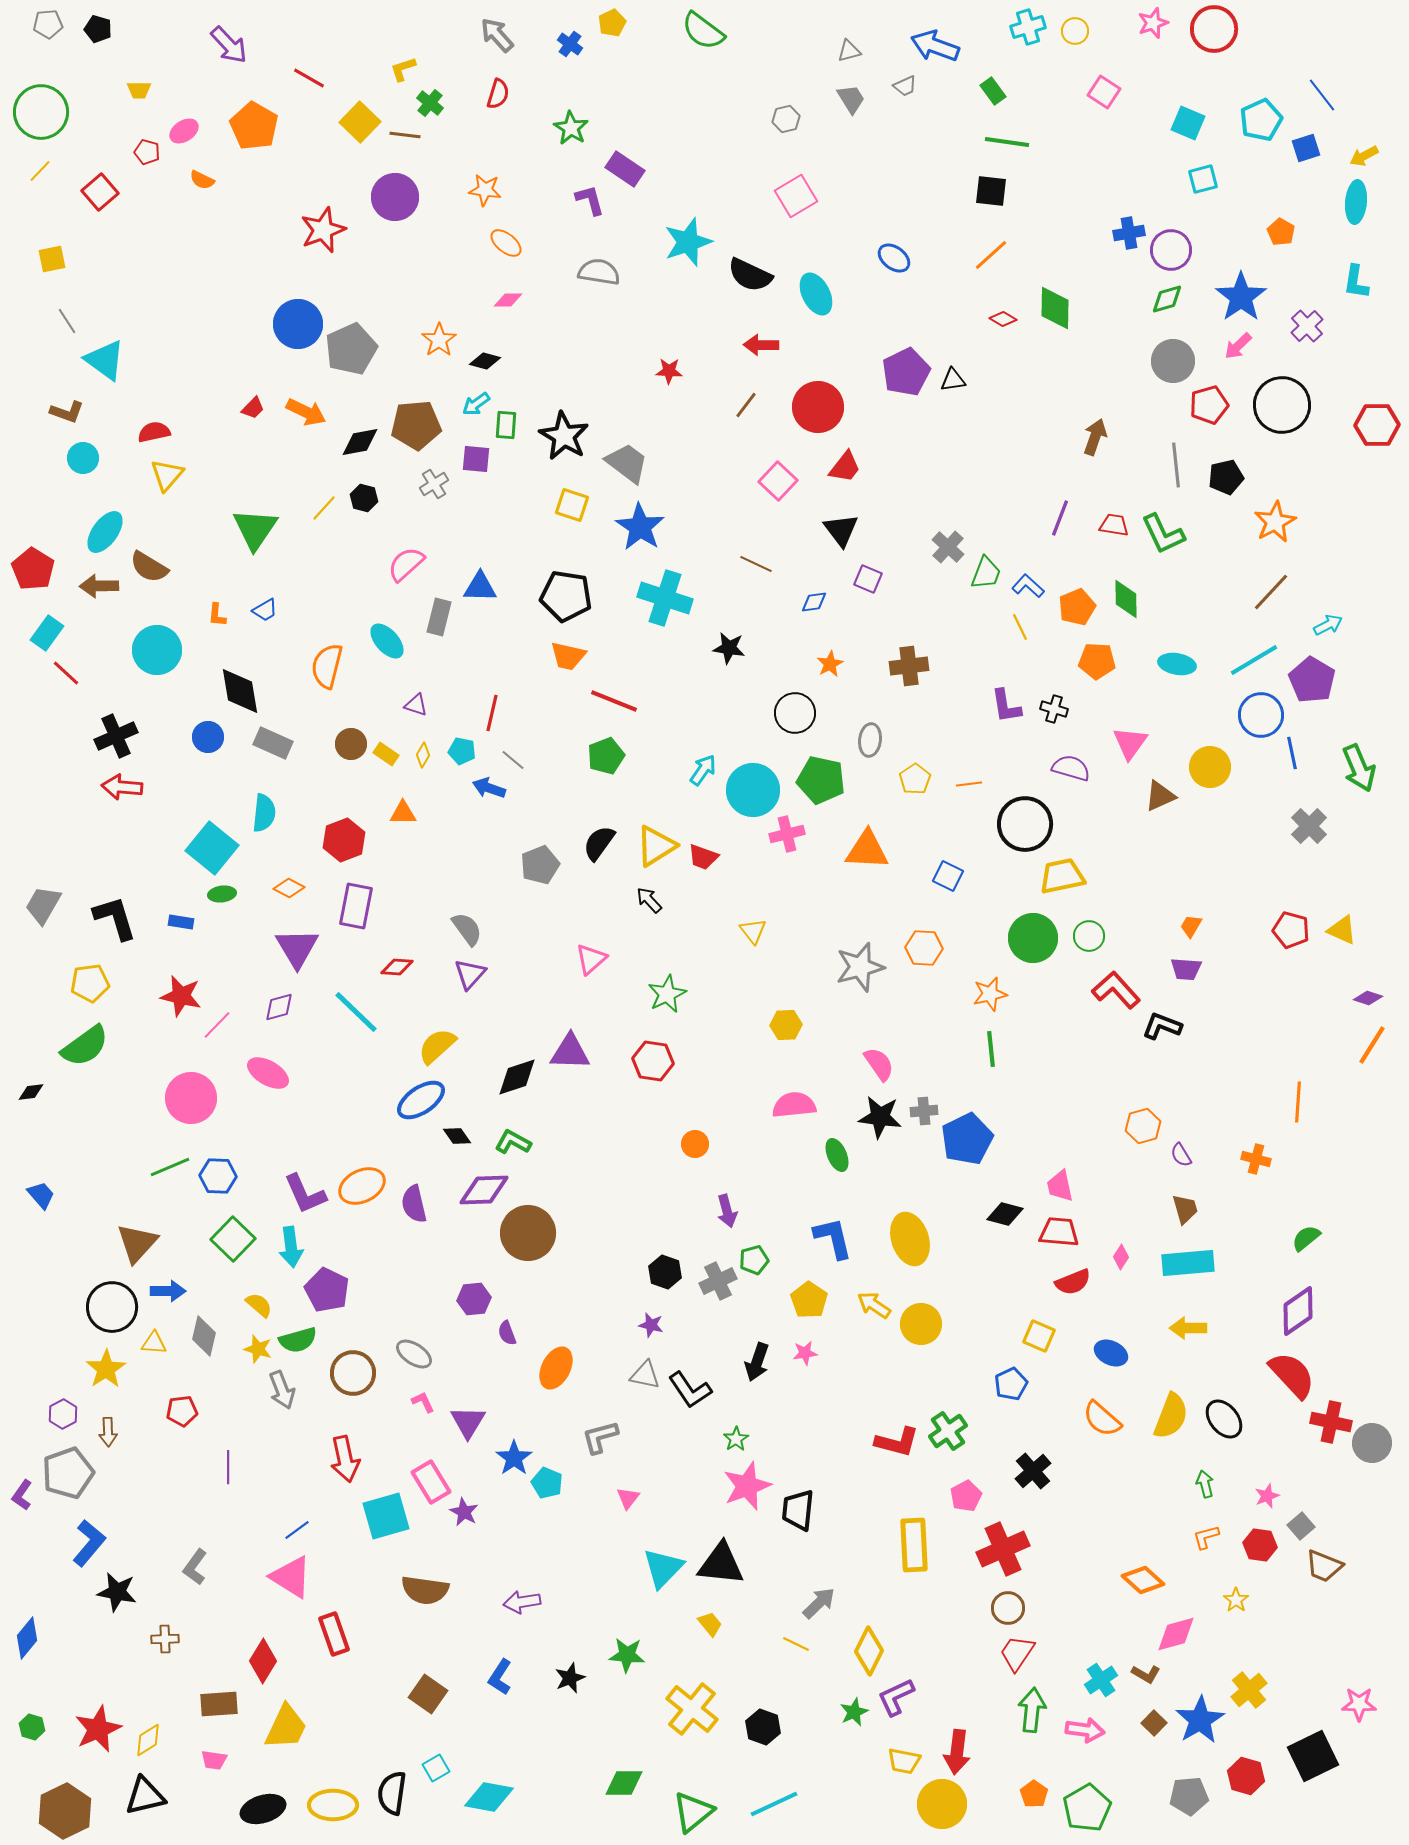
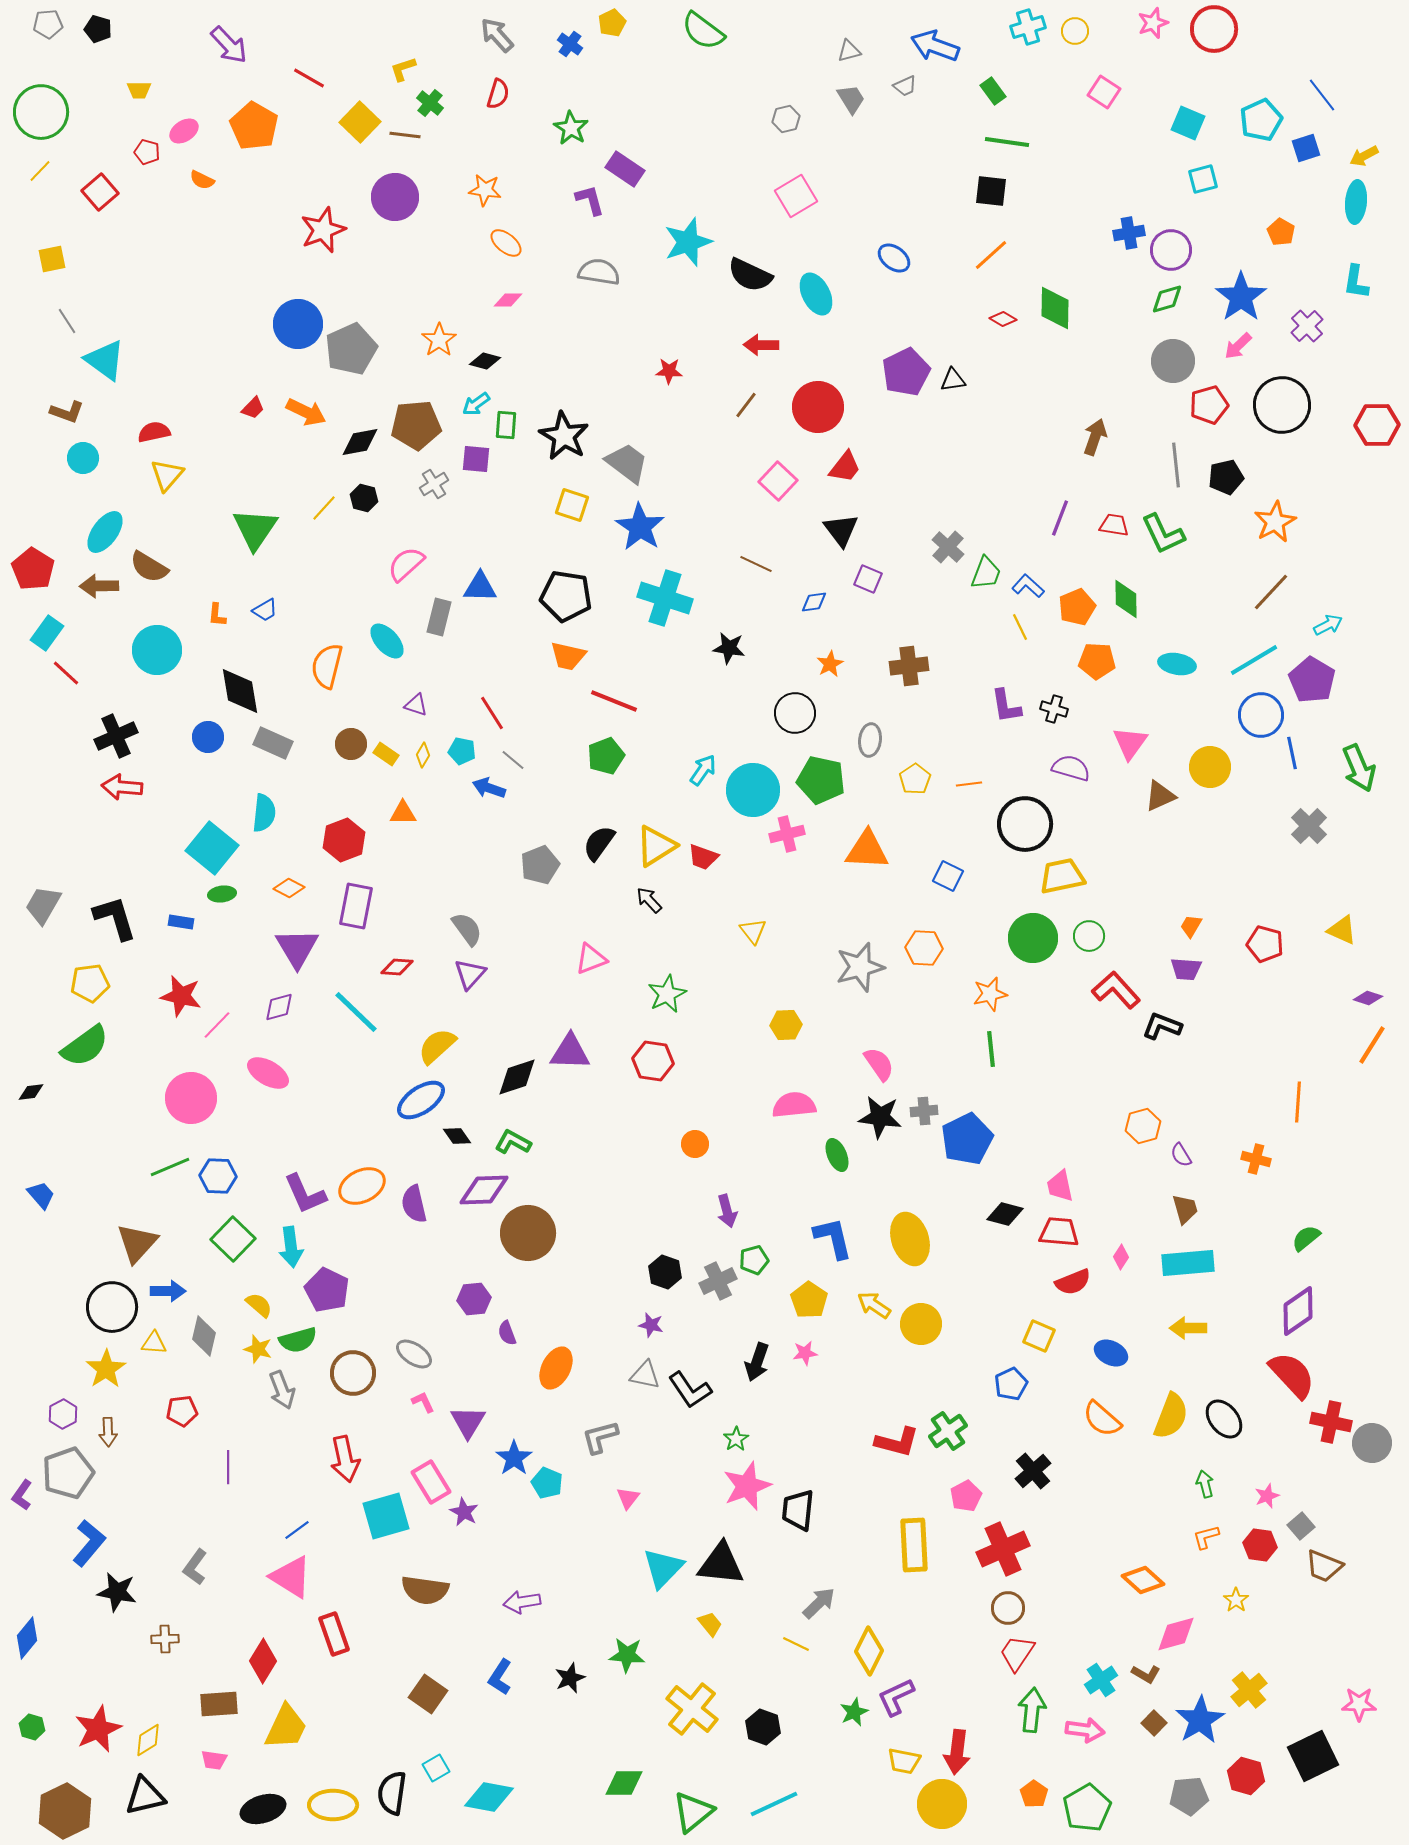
red line at (492, 713): rotated 45 degrees counterclockwise
red pentagon at (1291, 930): moved 26 px left, 14 px down
pink triangle at (591, 959): rotated 20 degrees clockwise
